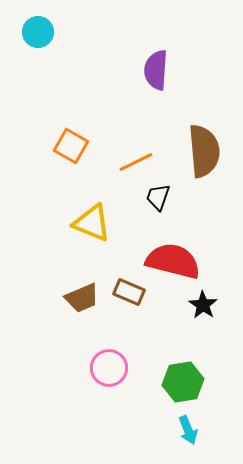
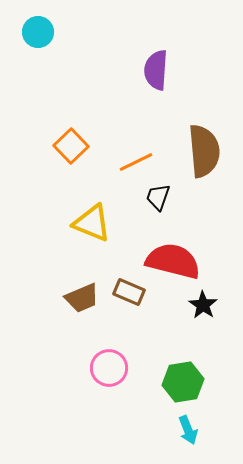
orange square: rotated 16 degrees clockwise
